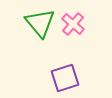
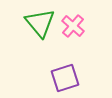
pink cross: moved 2 px down
